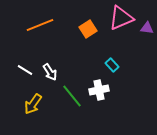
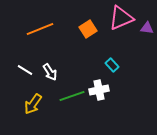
orange line: moved 4 px down
green line: rotated 70 degrees counterclockwise
